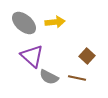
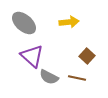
yellow arrow: moved 14 px right
